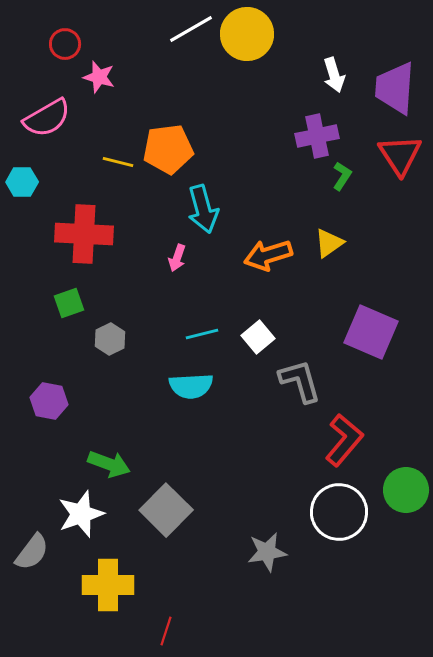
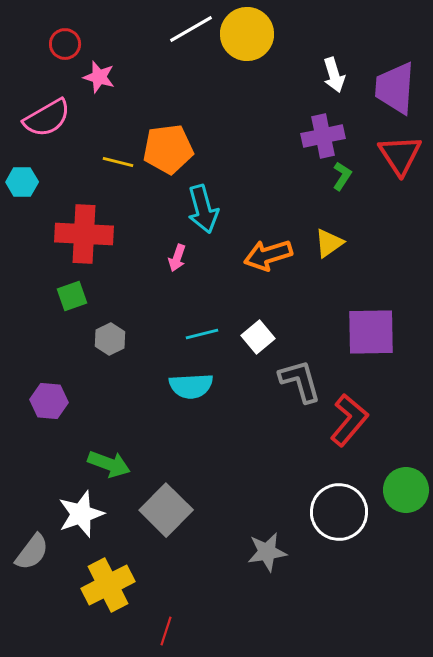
purple cross: moved 6 px right
green square: moved 3 px right, 7 px up
purple square: rotated 24 degrees counterclockwise
purple hexagon: rotated 6 degrees counterclockwise
red L-shape: moved 5 px right, 20 px up
yellow cross: rotated 27 degrees counterclockwise
